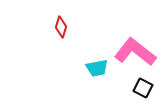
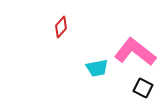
red diamond: rotated 25 degrees clockwise
